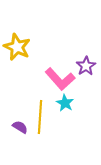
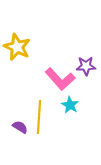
purple star: rotated 30 degrees clockwise
cyan star: moved 5 px right, 2 px down
yellow line: moved 1 px left
